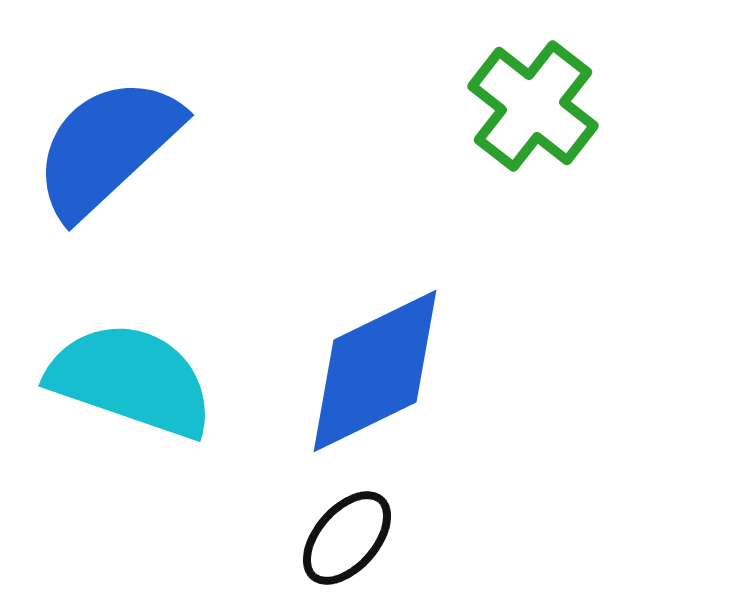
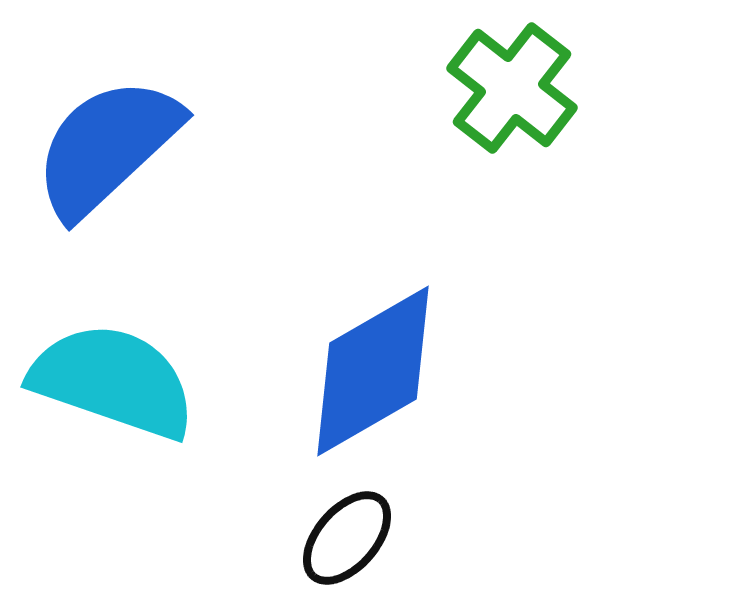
green cross: moved 21 px left, 18 px up
blue diamond: moved 2 px left; rotated 4 degrees counterclockwise
cyan semicircle: moved 18 px left, 1 px down
